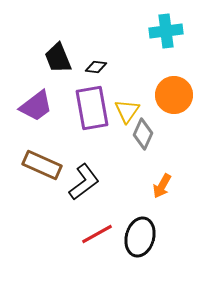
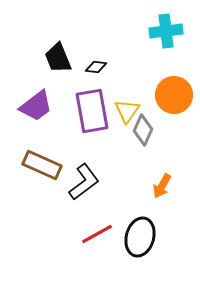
purple rectangle: moved 3 px down
gray diamond: moved 4 px up
